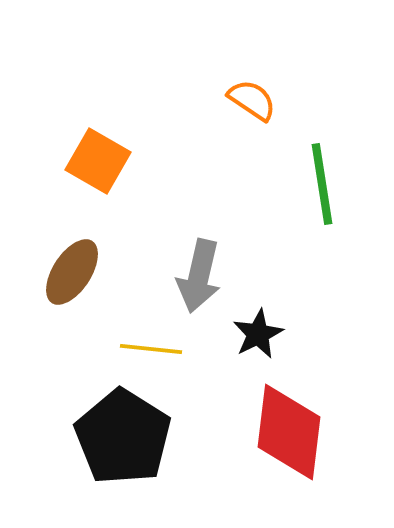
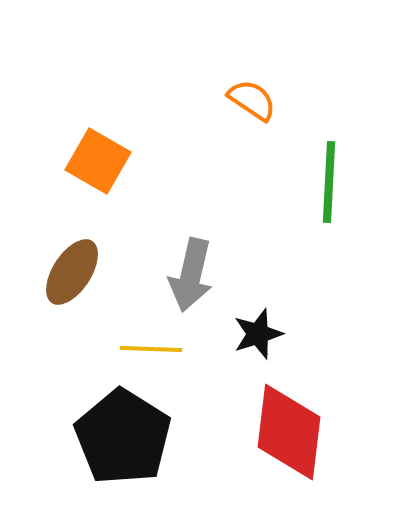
green line: moved 7 px right, 2 px up; rotated 12 degrees clockwise
gray arrow: moved 8 px left, 1 px up
black star: rotated 9 degrees clockwise
yellow line: rotated 4 degrees counterclockwise
